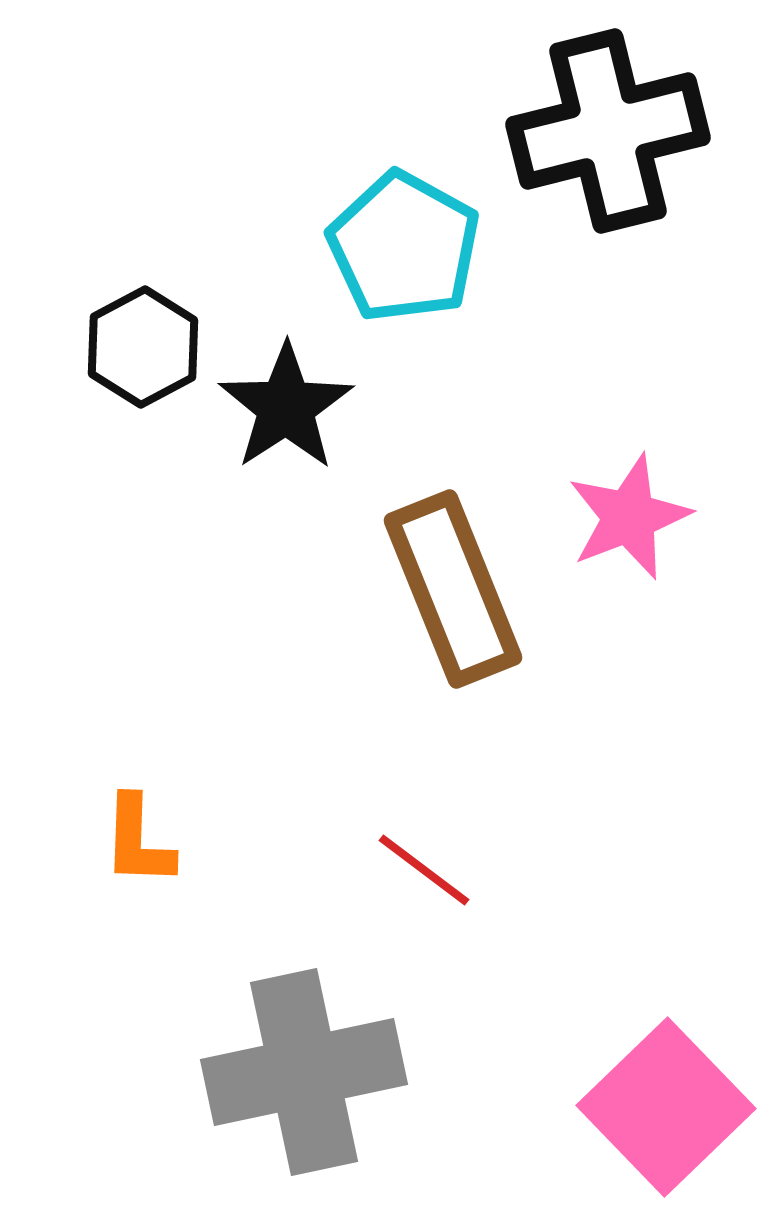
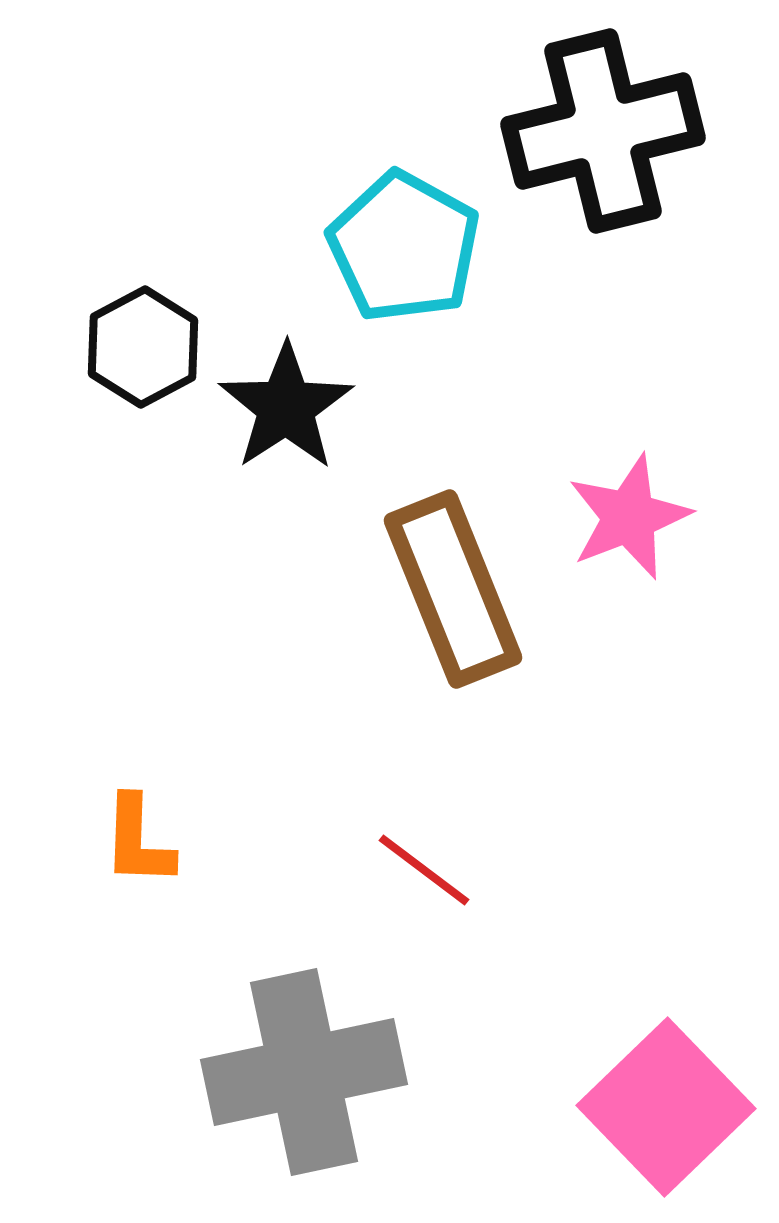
black cross: moved 5 px left
